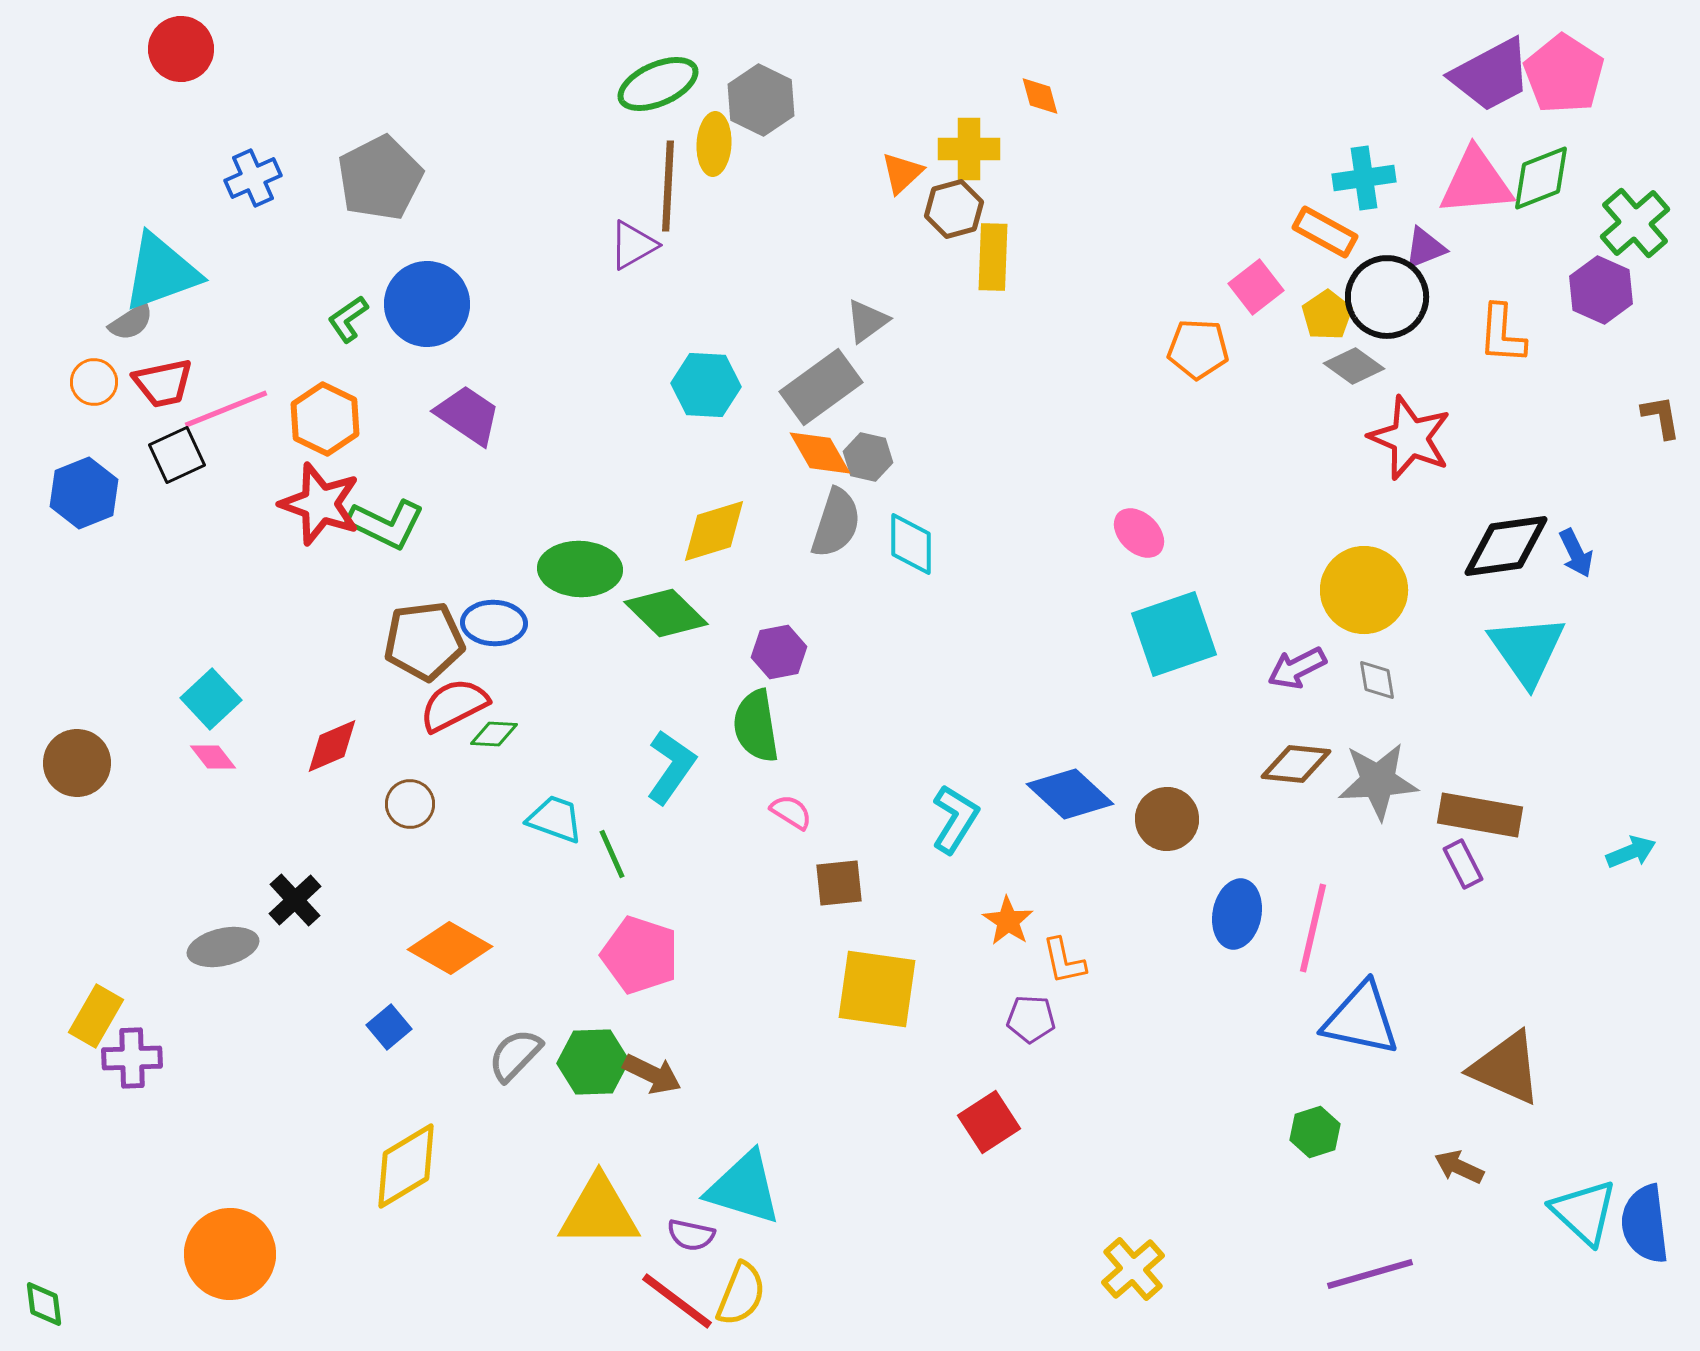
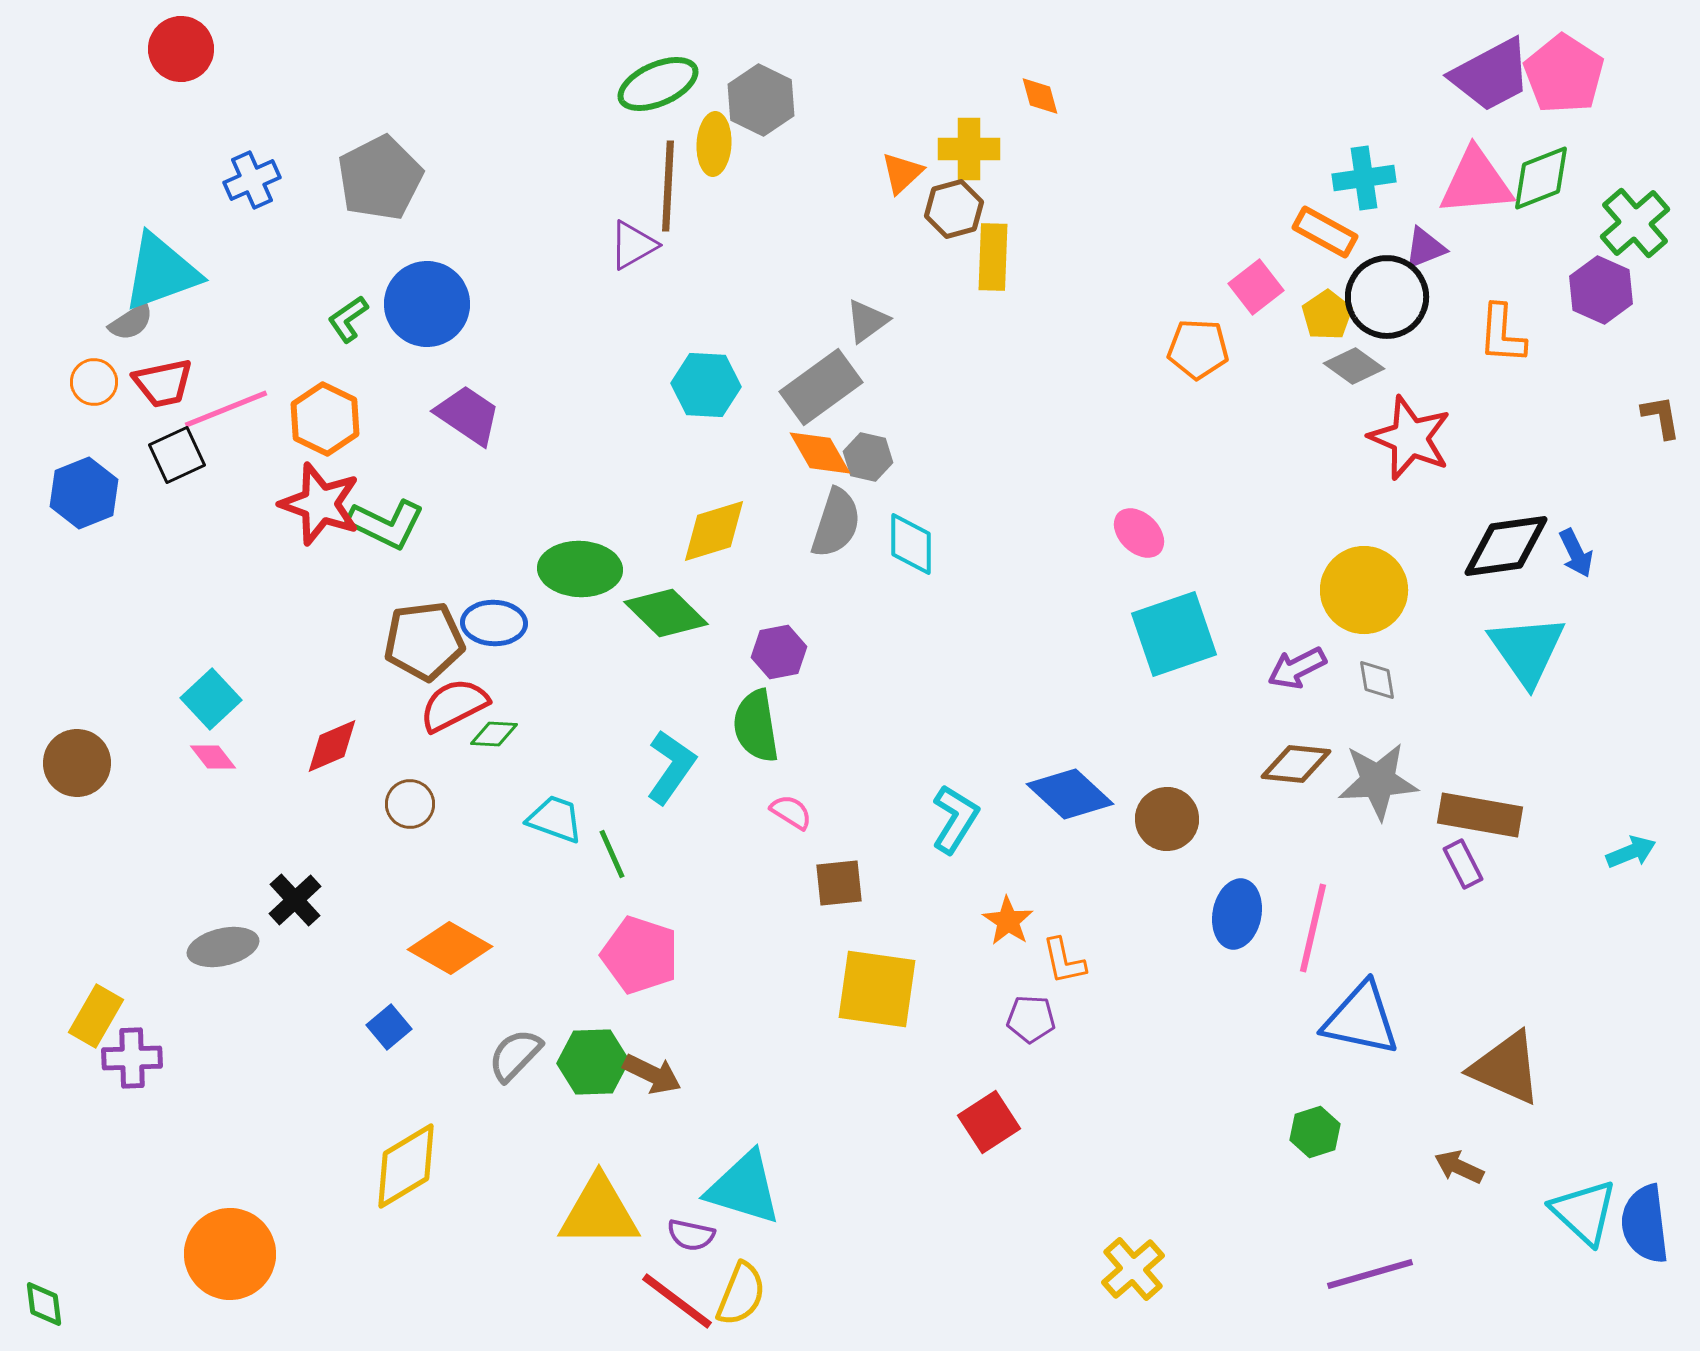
blue cross at (253, 178): moved 1 px left, 2 px down
